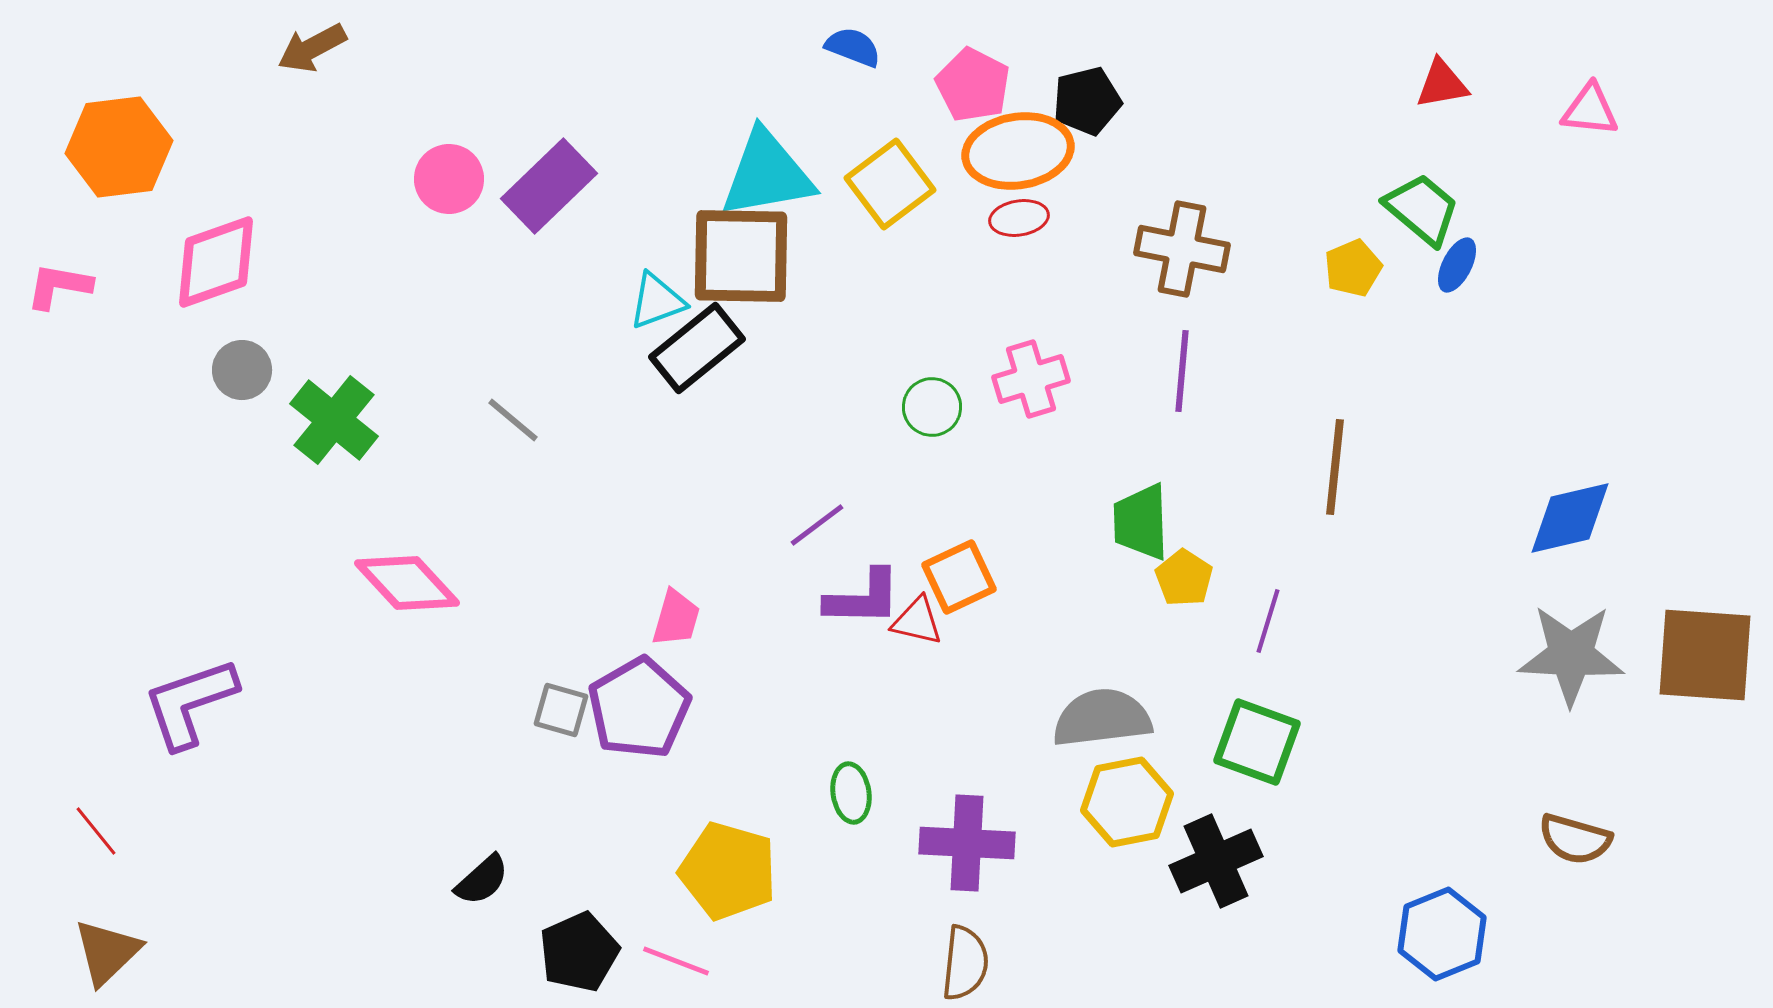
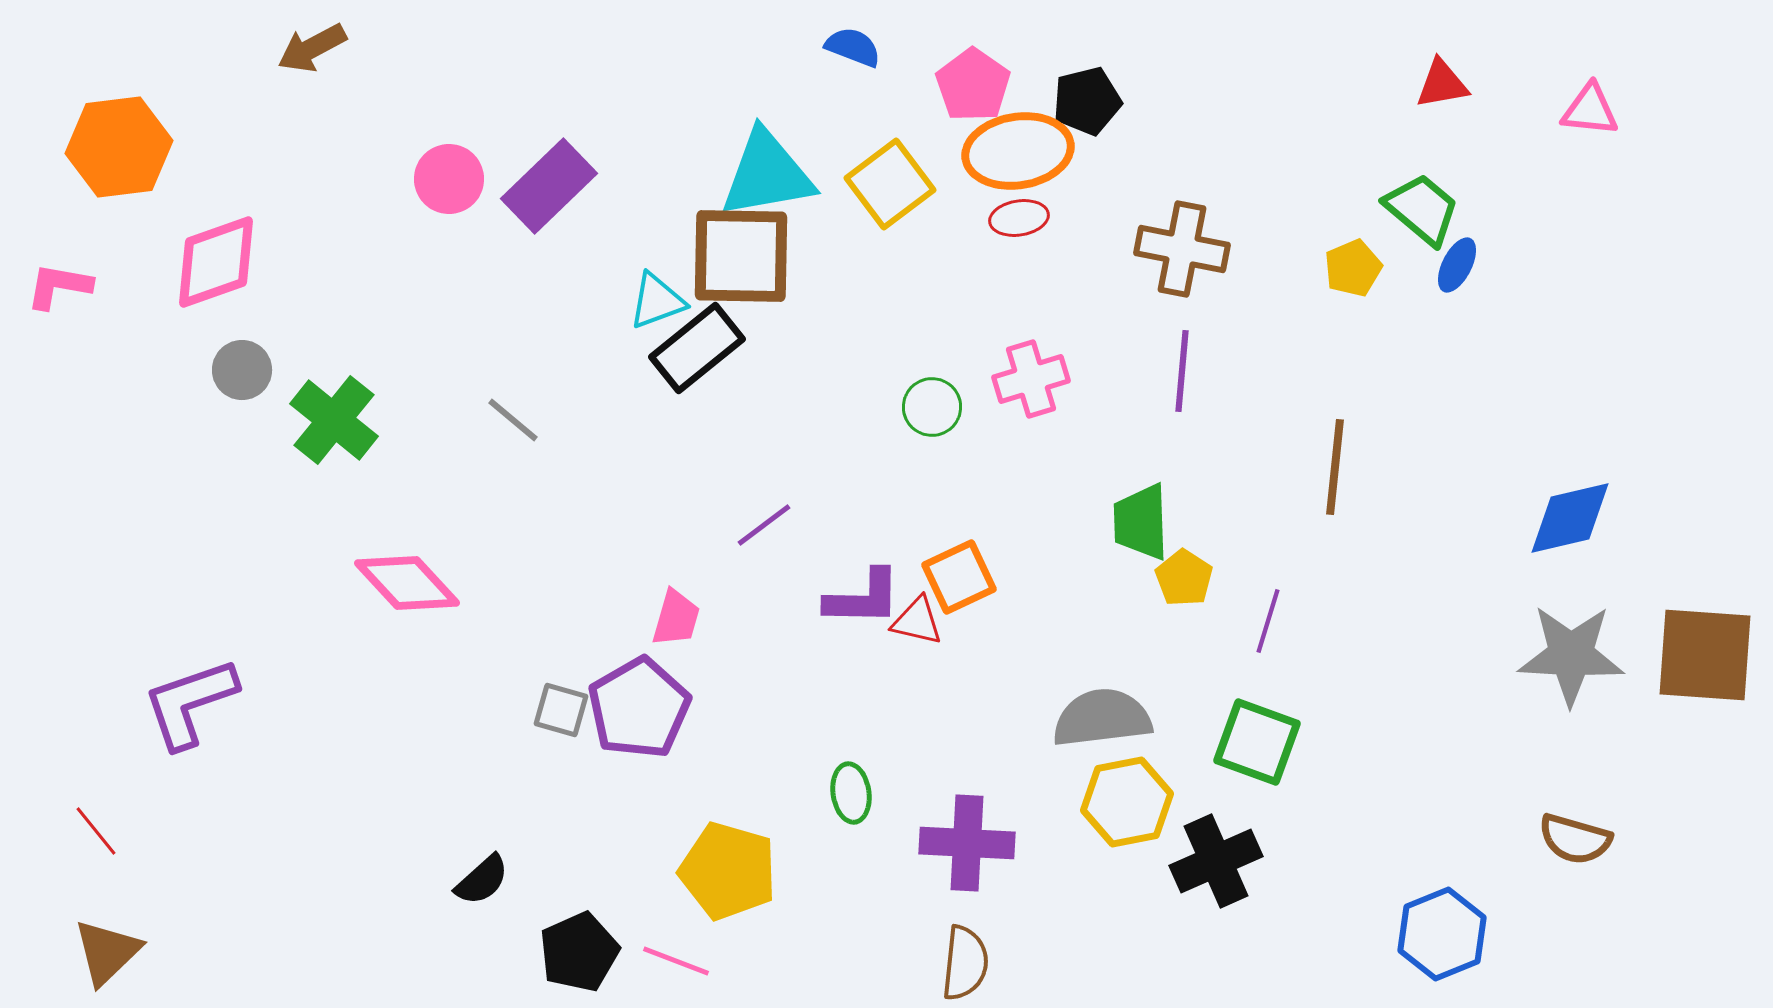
pink pentagon at (973, 85): rotated 8 degrees clockwise
purple line at (817, 525): moved 53 px left
